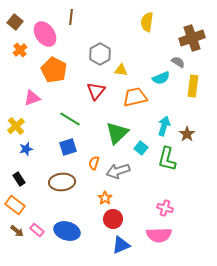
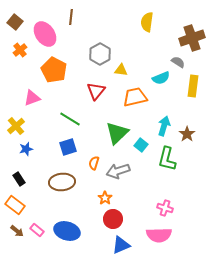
cyan square: moved 3 px up
